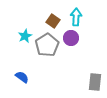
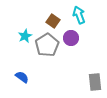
cyan arrow: moved 3 px right, 2 px up; rotated 24 degrees counterclockwise
gray rectangle: rotated 12 degrees counterclockwise
